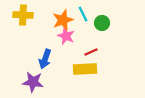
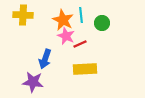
cyan line: moved 2 px left, 1 px down; rotated 21 degrees clockwise
orange star: rotated 25 degrees counterclockwise
red line: moved 11 px left, 8 px up
